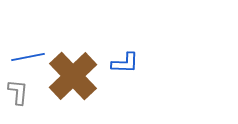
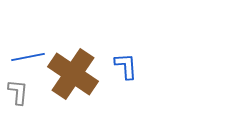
blue L-shape: moved 1 px right, 3 px down; rotated 96 degrees counterclockwise
brown cross: moved 2 px up; rotated 12 degrees counterclockwise
